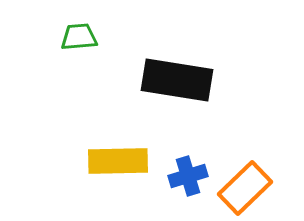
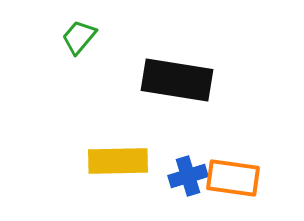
green trapezoid: rotated 45 degrees counterclockwise
orange rectangle: moved 12 px left, 10 px up; rotated 52 degrees clockwise
